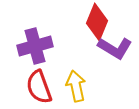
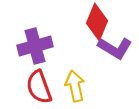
yellow arrow: moved 1 px left
